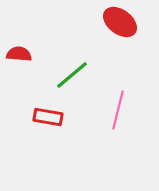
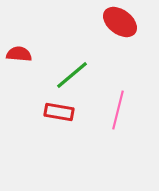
red rectangle: moved 11 px right, 5 px up
